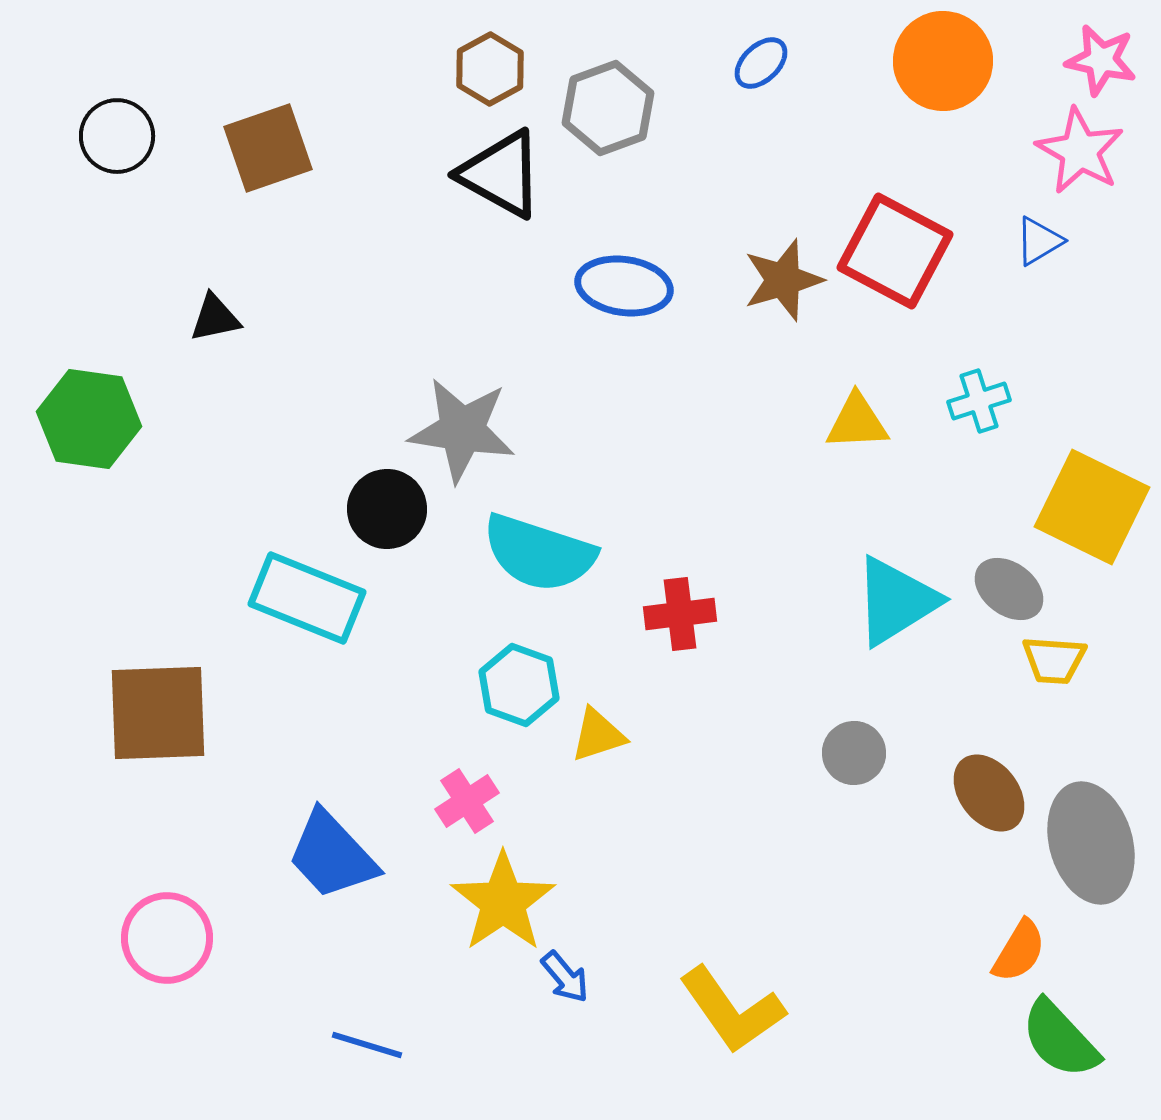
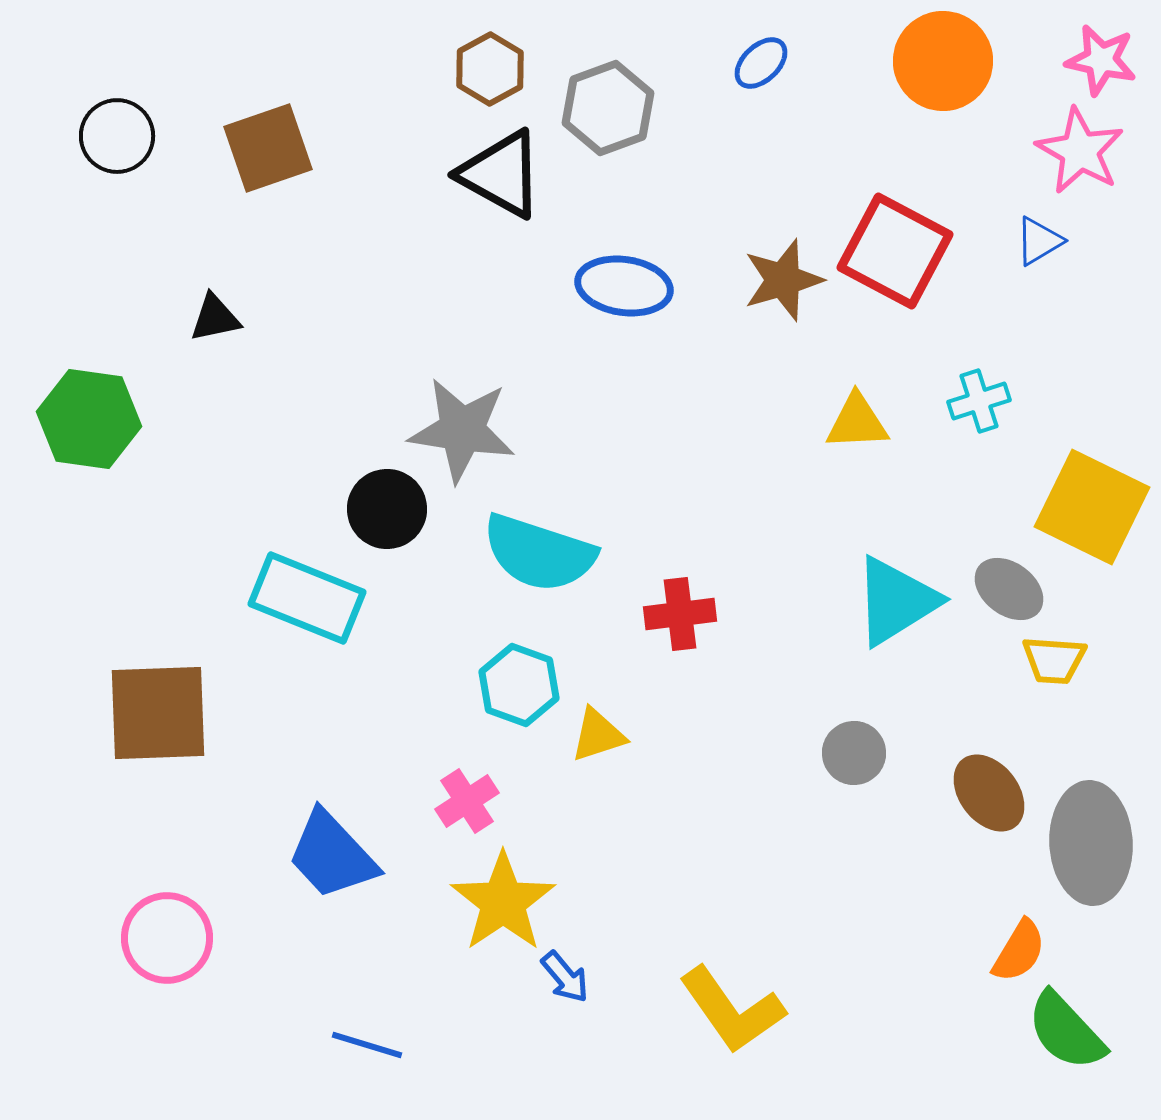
gray ellipse at (1091, 843): rotated 13 degrees clockwise
green semicircle at (1060, 1039): moved 6 px right, 8 px up
